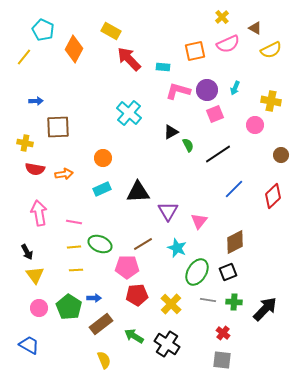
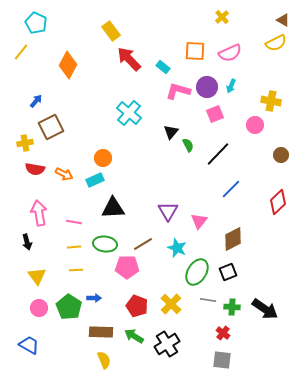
brown triangle at (255, 28): moved 28 px right, 8 px up
cyan pentagon at (43, 30): moved 7 px left, 7 px up
yellow rectangle at (111, 31): rotated 24 degrees clockwise
pink semicircle at (228, 44): moved 2 px right, 9 px down
orange diamond at (74, 49): moved 6 px left, 16 px down
yellow semicircle at (271, 50): moved 5 px right, 7 px up
orange square at (195, 51): rotated 15 degrees clockwise
yellow line at (24, 57): moved 3 px left, 5 px up
cyan rectangle at (163, 67): rotated 32 degrees clockwise
cyan arrow at (235, 88): moved 4 px left, 2 px up
purple circle at (207, 90): moved 3 px up
blue arrow at (36, 101): rotated 48 degrees counterclockwise
brown square at (58, 127): moved 7 px left; rotated 25 degrees counterclockwise
black triangle at (171, 132): rotated 21 degrees counterclockwise
yellow cross at (25, 143): rotated 21 degrees counterclockwise
black line at (218, 154): rotated 12 degrees counterclockwise
orange arrow at (64, 174): rotated 36 degrees clockwise
cyan rectangle at (102, 189): moved 7 px left, 9 px up
blue line at (234, 189): moved 3 px left
black triangle at (138, 192): moved 25 px left, 16 px down
red diamond at (273, 196): moved 5 px right, 6 px down
brown diamond at (235, 242): moved 2 px left, 3 px up
green ellipse at (100, 244): moved 5 px right; rotated 15 degrees counterclockwise
black arrow at (27, 252): moved 10 px up; rotated 14 degrees clockwise
yellow triangle at (35, 275): moved 2 px right, 1 px down
red pentagon at (137, 295): moved 11 px down; rotated 25 degrees clockwise
green cross at (234, 302): moved 2 px left, 5 px down
black arrow at (265, 309): rotated 80 degrees clockwise
brown rectangle at (101, 324): moved 8 px down; rotated 40 degrees clockwise
black cross at (167, 344): rotated 25 degrees clockwise
